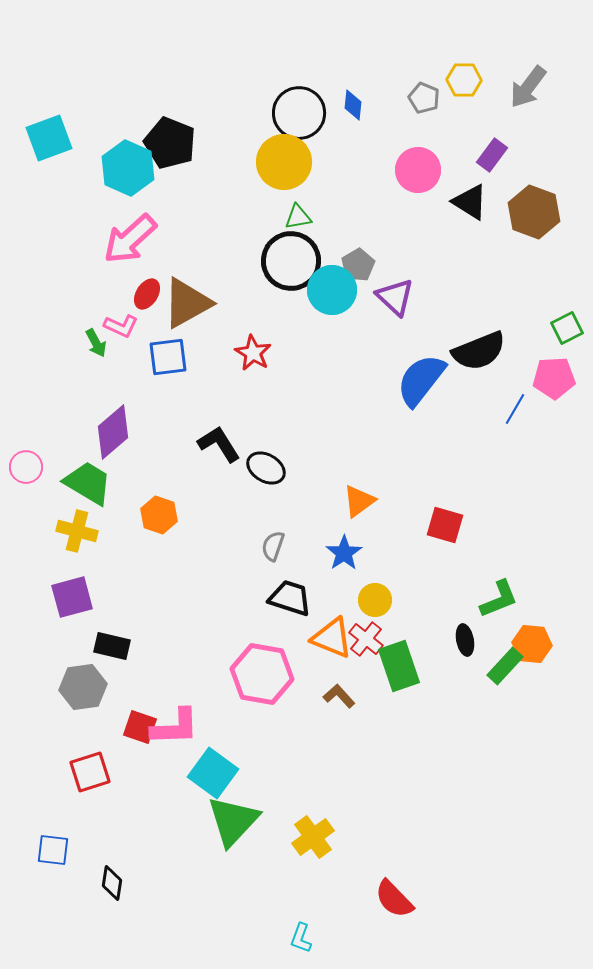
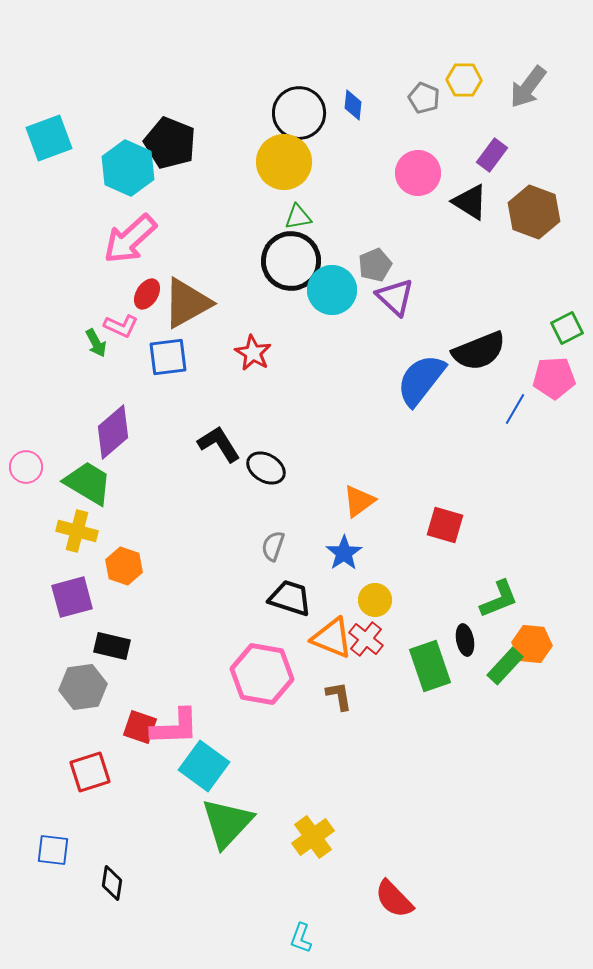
pink circle at (418, 170): moved 3 px down
gray pentagon at (358, 265): moved 17 px right; rotated 8 degrees clockwise
orange hexagon at (159, 515): moved 35 px left, 51 px down
green rectangle at (399, 666): moved 31 px right
brown L-shape at (339, 696): rotated 32 degrees clockwise
cyan square at (213, 773): moved 9 px left, 7 px up
green triangle at (233, 821): moved 6 px left, 2 px down
